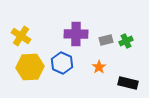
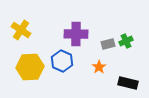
yellow cross: moved 6 px up
gray rectangle: moved 2 px right, 4 px down
blue hexagon: moved 2 px up
